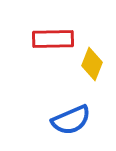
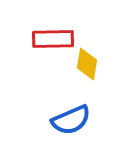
yellow diamond: moved 5 px left; rotated 12 degrees counterclockwise
